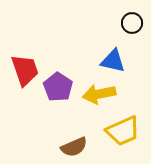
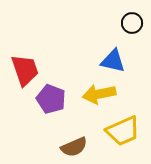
purple pentagon: moved 7 px left, 12 px down; rotated 12 degrees counterclockwise
